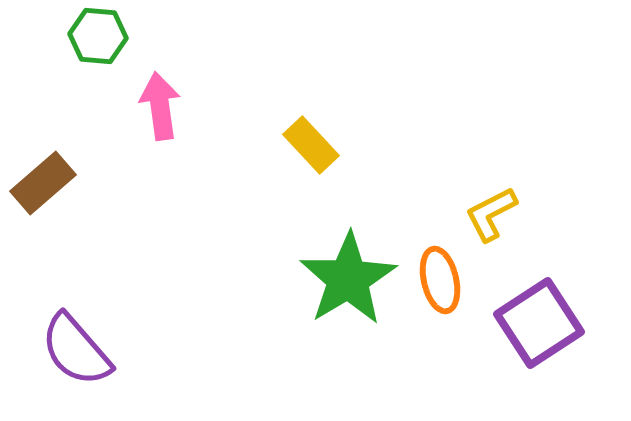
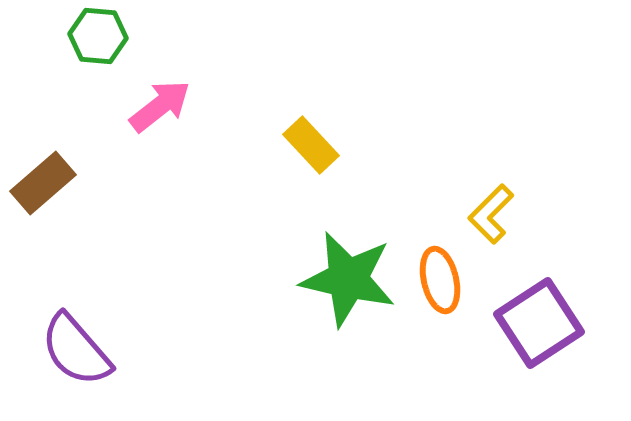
pink arrow: rotated 60 degrees clockwise
yellow L-shape: rotated 18 degrees counterclockwise
green star: rotated 28 degrees counterclockwise
